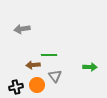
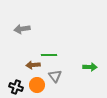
black cross: rotated 32 degrees clockwise
